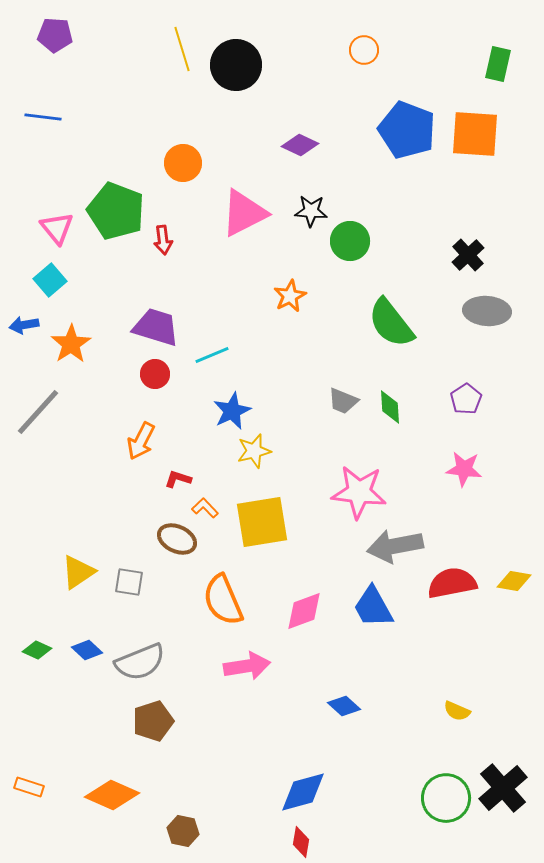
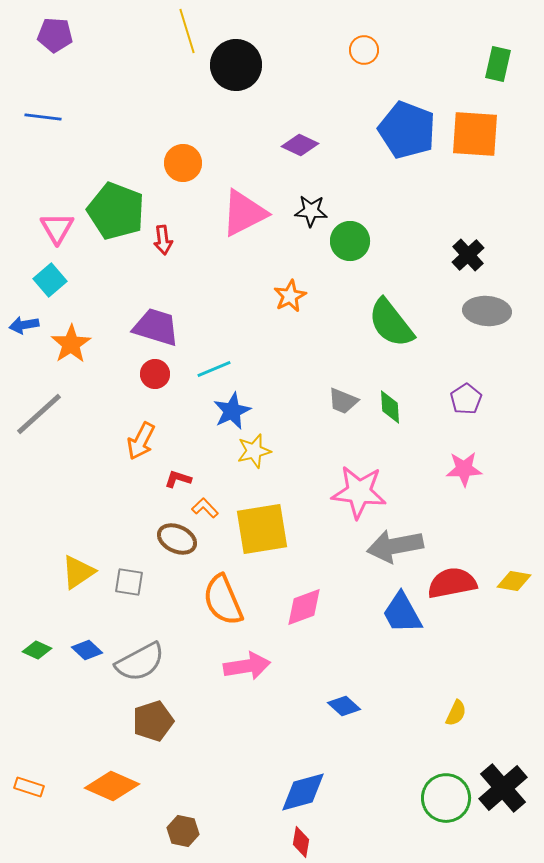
yellow line at (182, 49): moved 5 px right, 18 px up
pink triangle at (57, 228): rotated 9 degrees clockwise
cyan line at (212, 355): moved 2 px right, 14 px down
gray line at (38, 412): moved 1 px right, 2 px down; rotated 6 degrees clockwise
pink star at (464, 469): rotated 9 degrees counterclockwise
yellow square at (262, 522): moved 7 px down
blue trapezoid at (373, 607): moved 29 px right, 6 px down
pink diamond at (304, 611): moved 4 px up
gray semicircle at (140, 662): rotated 6 degrees counterclockwise
yellow semicircle at (457, 711): moved 1 px left, 2 px down; rotated 88 degrees counterclockwise
orange diamond at (112, 795): moved 9 px up
